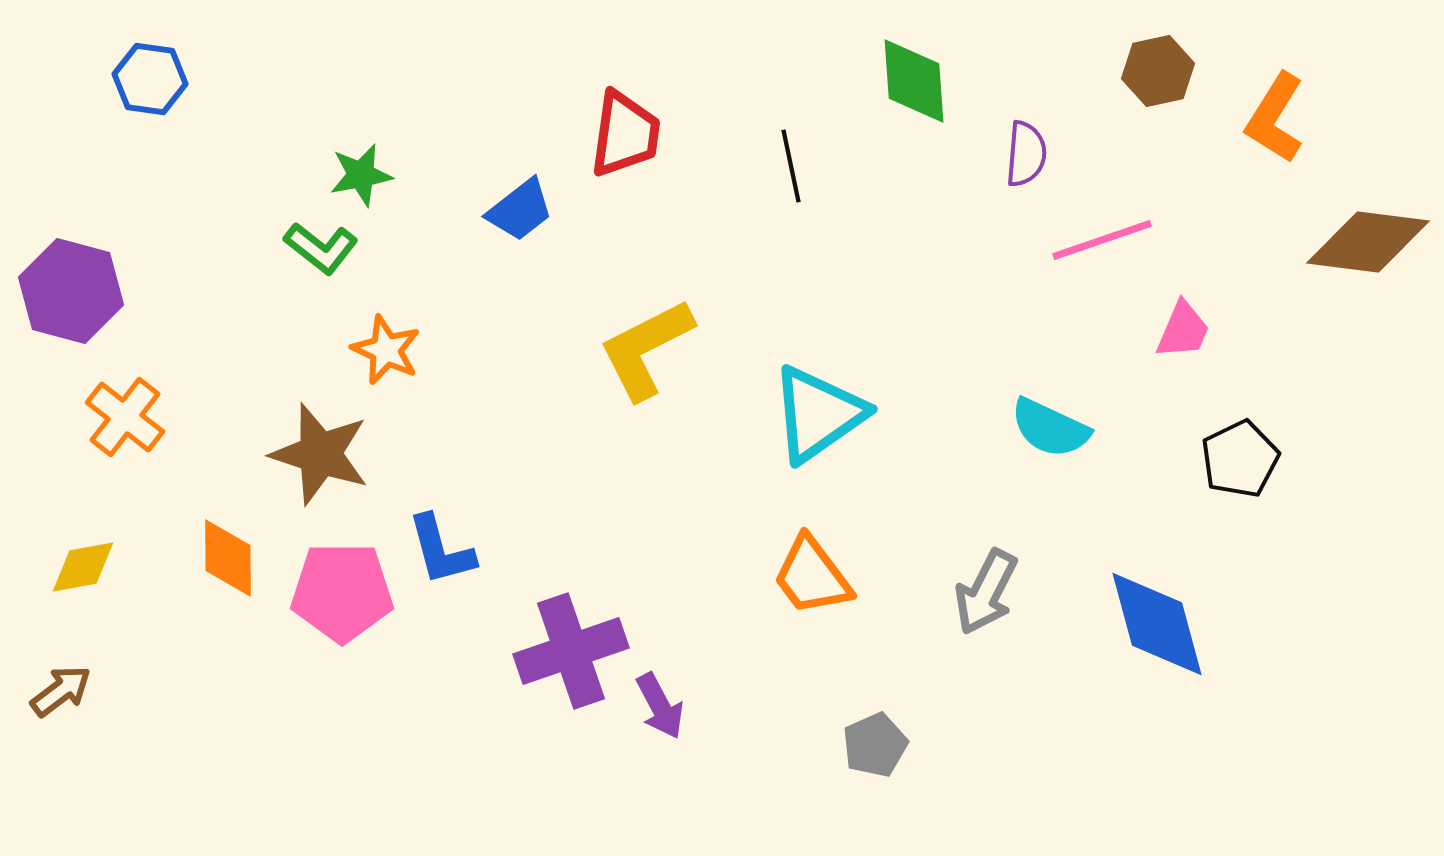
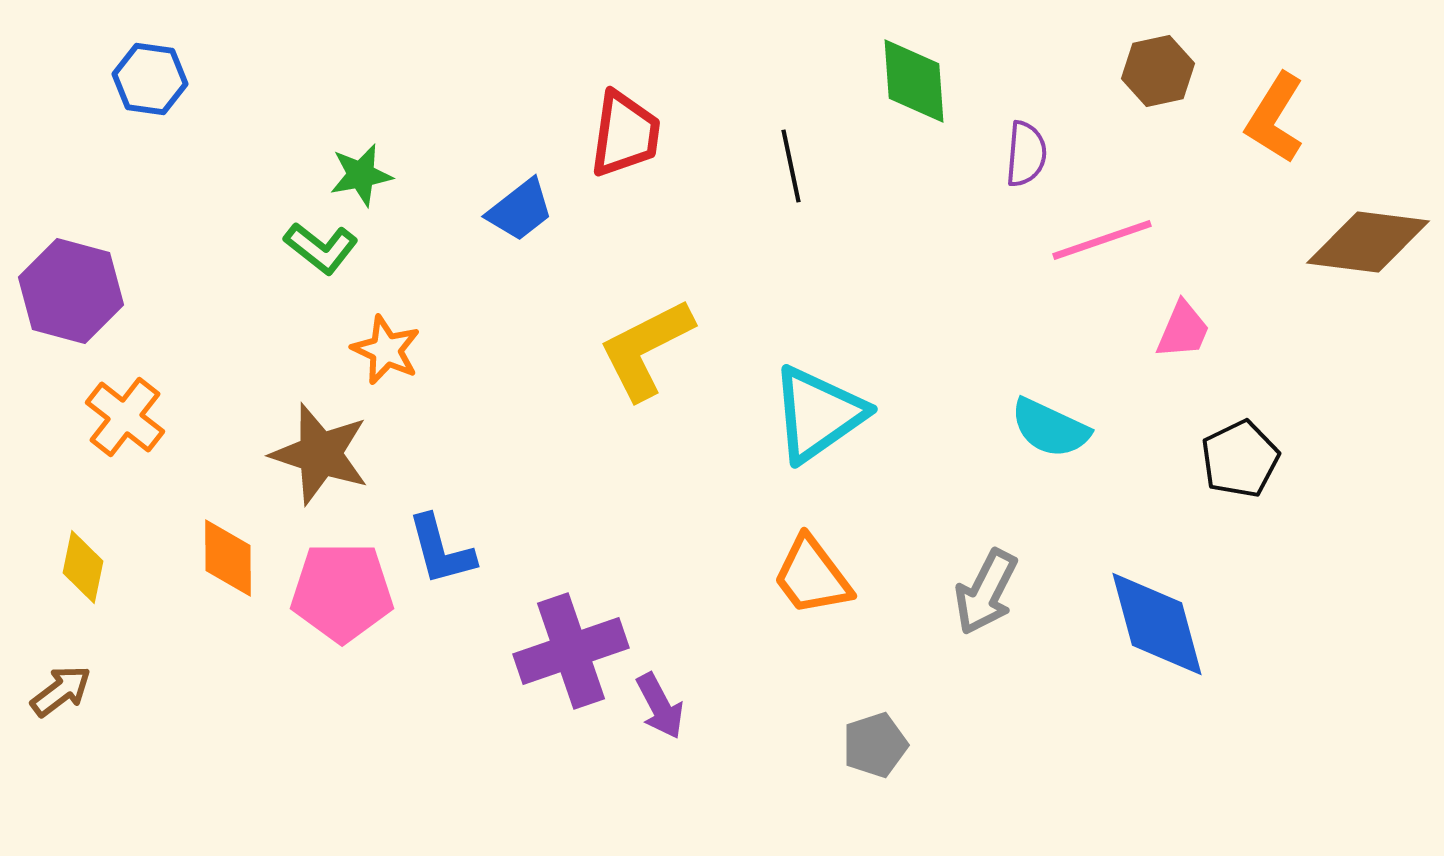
yellow diamond: rotated 68 degrees counterclockwise
gray pentagon: rotated 6 degrees clockwise
